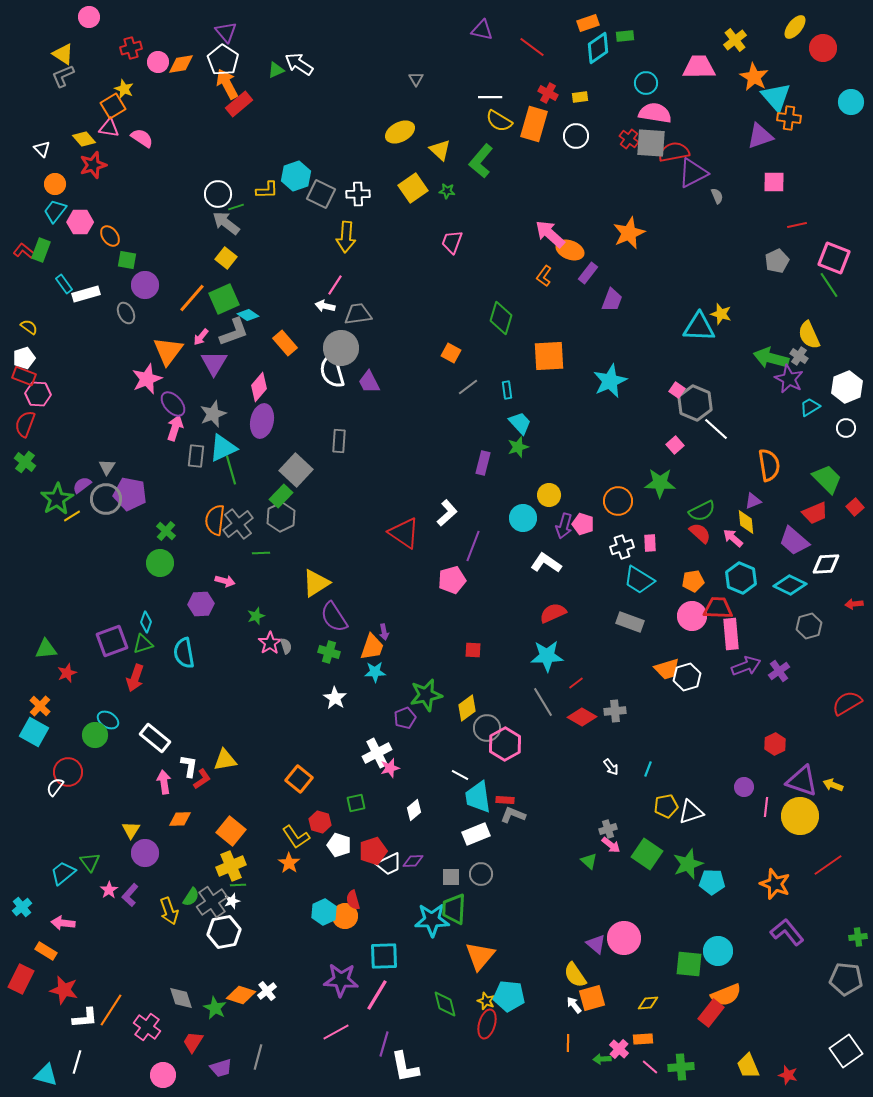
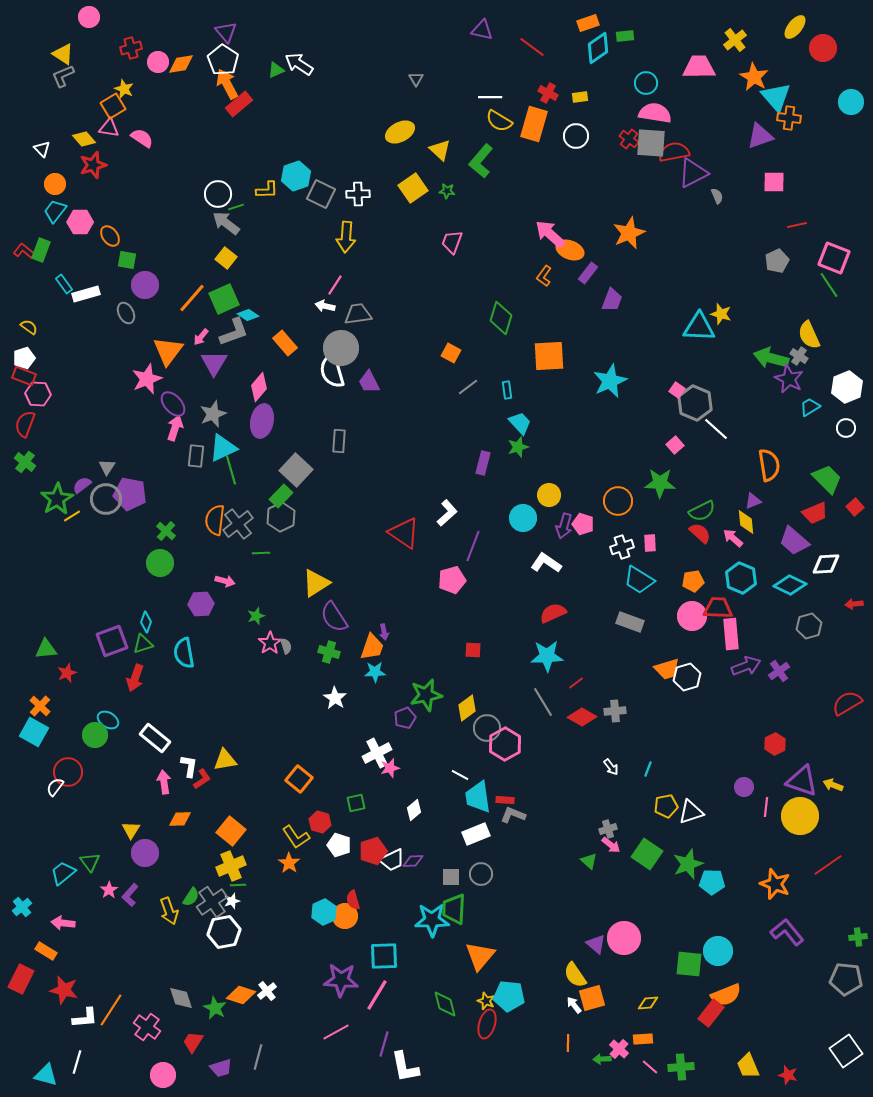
white trapezoid at (389, 864): moved 3 px right, 4 px up
